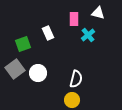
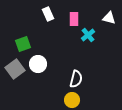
white triangle: moved 11 px right, 5 px down
white rectangle: moved 19 px up
white circle: moved 9 px up
